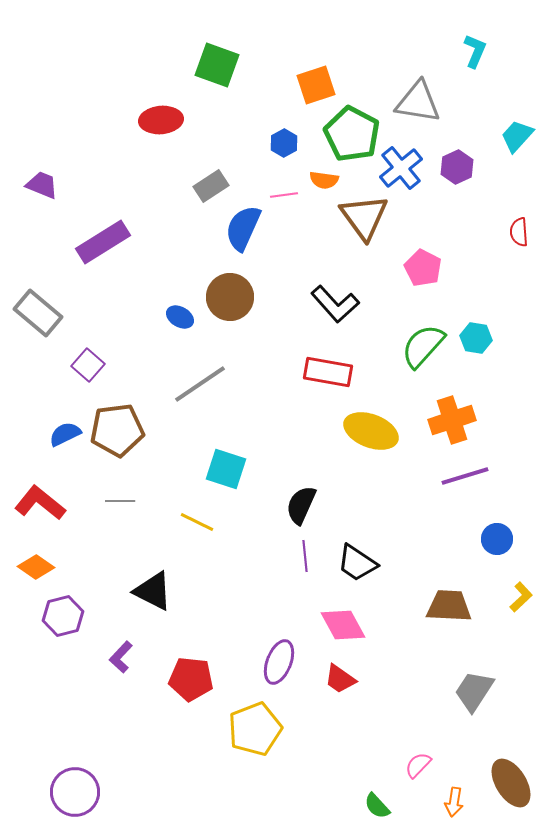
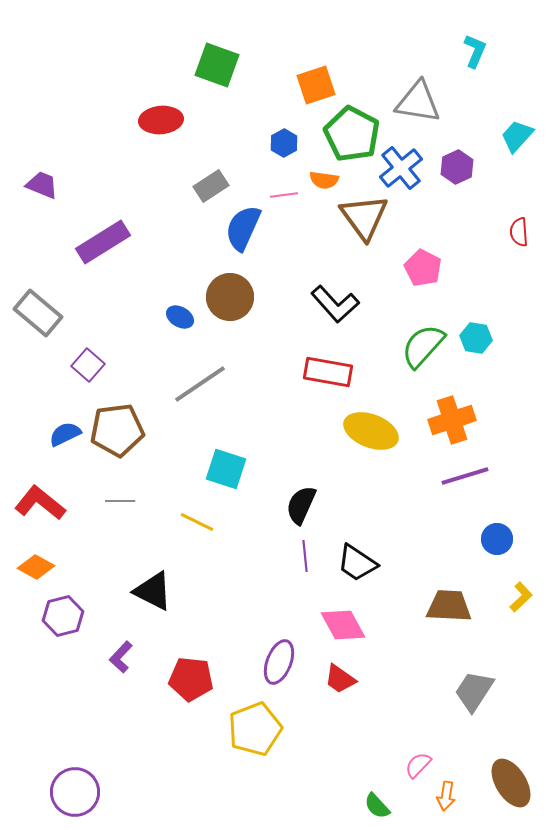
orange diamond at (36, 567): rotated 6 degrees counterclockwise
orange arrow at (454, 802): moved 8 px left, 6 px up
